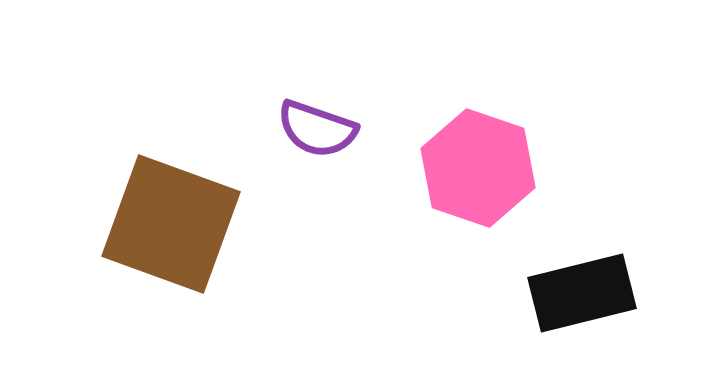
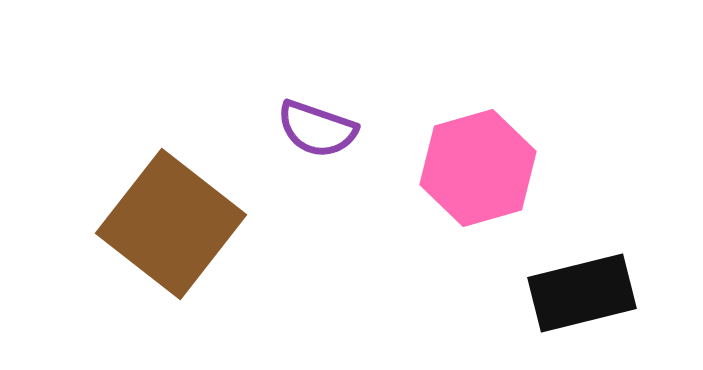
pink hexagon: rotated 25 degrees clockwise
brown square: rotated 18 degrees clockwise
